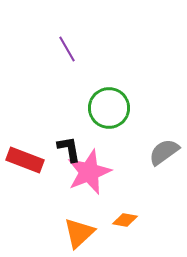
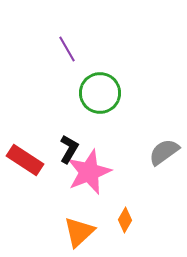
green circle: moved 9 px left, 15 px up
black L-shape: rotated 40 degrees clockwise
red rectangle: rotated 12 degrees clockwise
orange diamond: rotated 70 degrees counterclockwise
orange triangle: moved 1 px up
